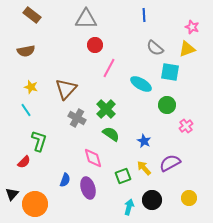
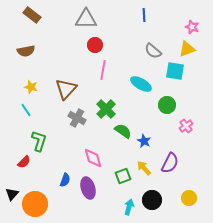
gray semicircle: moved 2 px left, 3 px down
pink line: moved 6 px left, 2 px down; rotated 18 degrees counterclockwise
cyan square: moved 5 px right, 1 px up
green semicircle: moved 12 px right, 3 px up
purple semicircle: rotated 145 degrees clockwise
